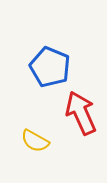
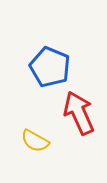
red arrow: moved 2 px left
